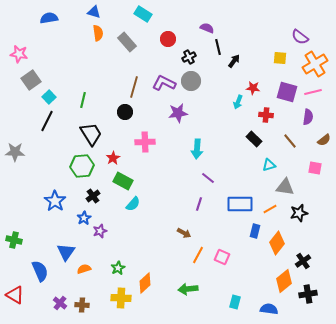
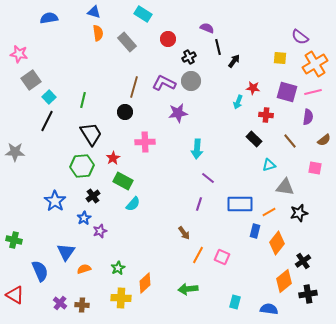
orange line at (270, 209): moved 1 px left, 3 px down
brown arrow at (184, 233): rotated 24 degrees clockwise
